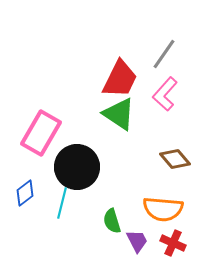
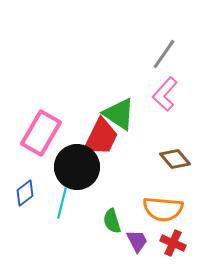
red trapezoid: moved 19 px left, 58 px down
